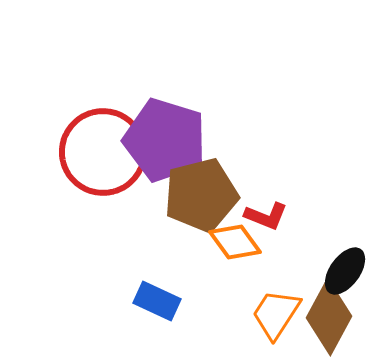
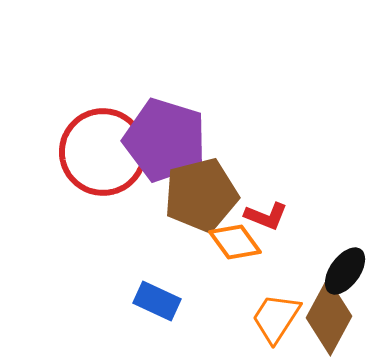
orange trapezoid: moved 4 px down
